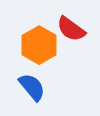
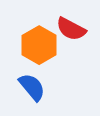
red semicircle: rotated 8 degrees counterclockwise
